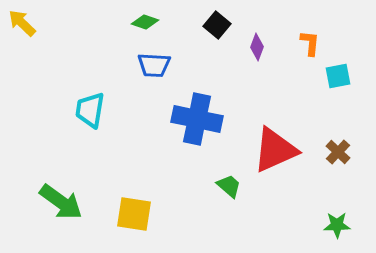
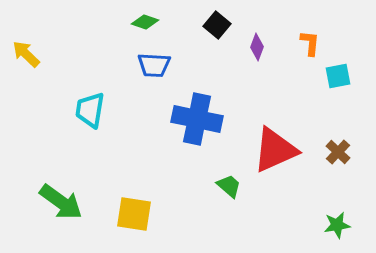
yellow arrow: moved 4 px right, 31 px down
green star: rotated 8 degrees counterclockwise
